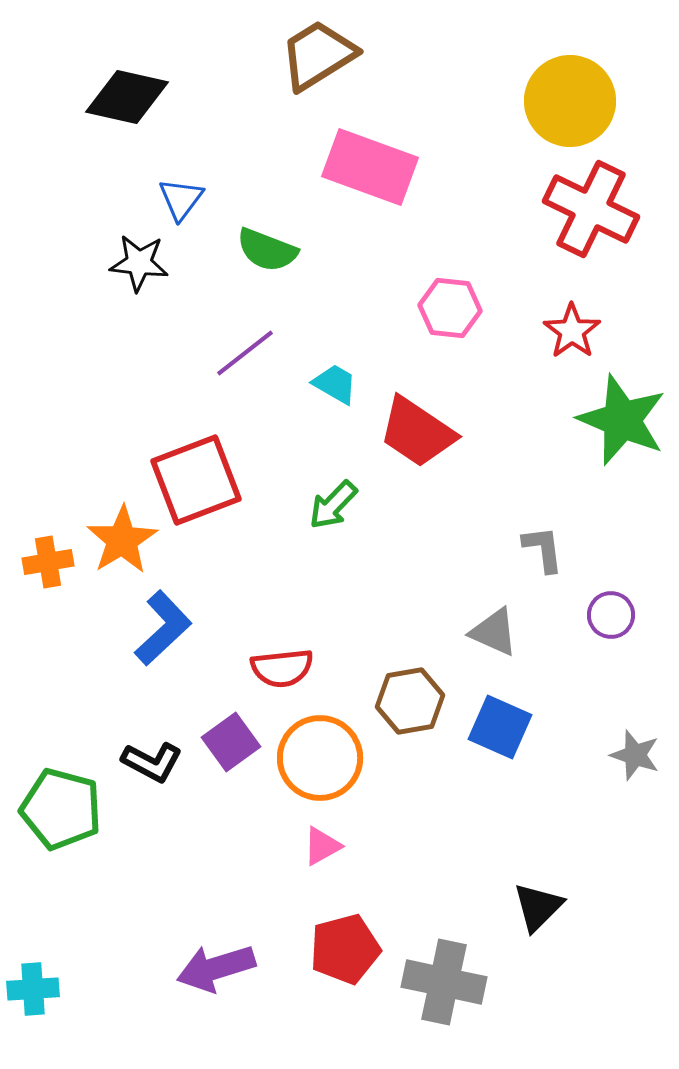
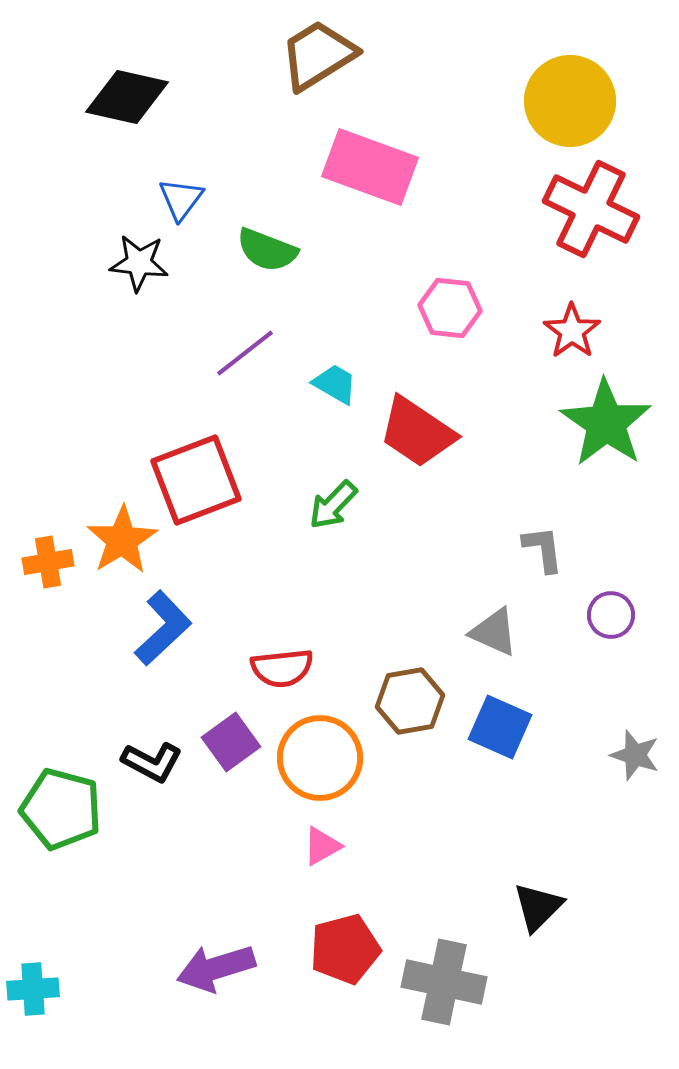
green star: moved 16 px left, 3 px down; rotated 12 degrees clockwise
